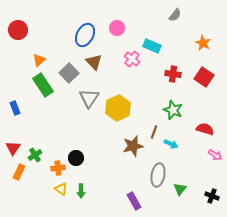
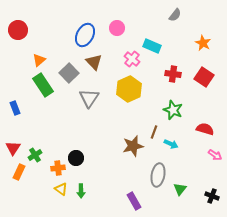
yellow hexagon: moved 11 px right, 19 px up
